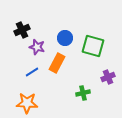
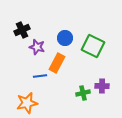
green square: rotated 10 degrees clockwise
blue line: moved 8 px right, 4 px down; rotated 24 degrees clockwise
purple cross: moved 6 px left, 9 px down; rotated 24 degrees clockwise
orange star: rotated 15 degrees counterclockwise
